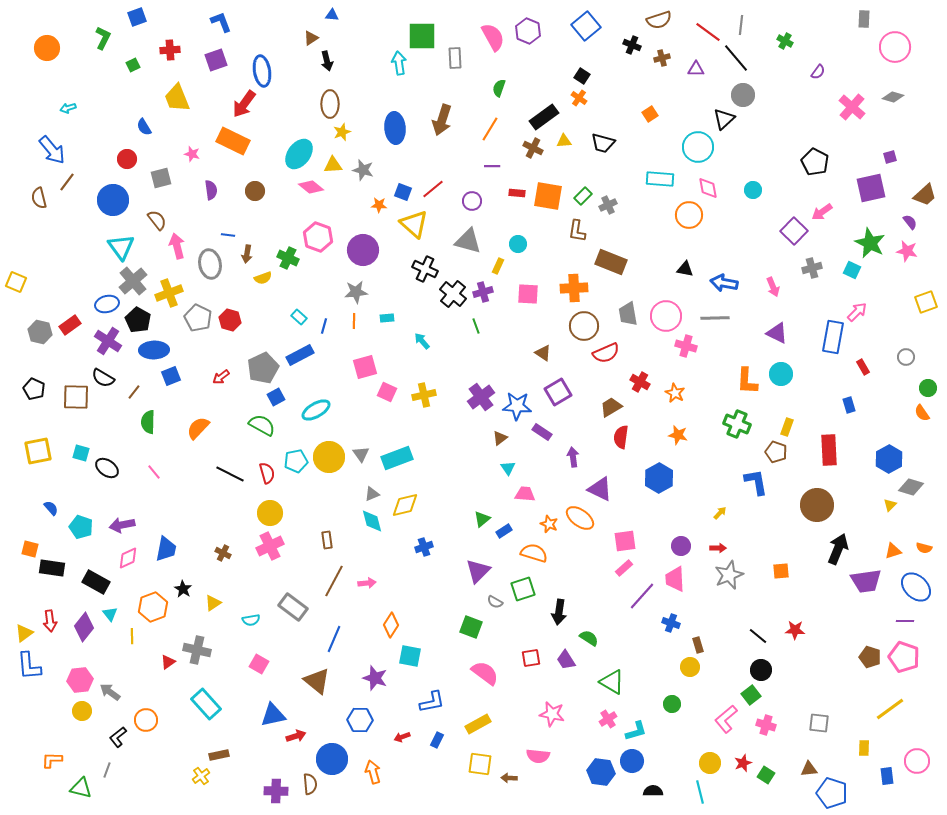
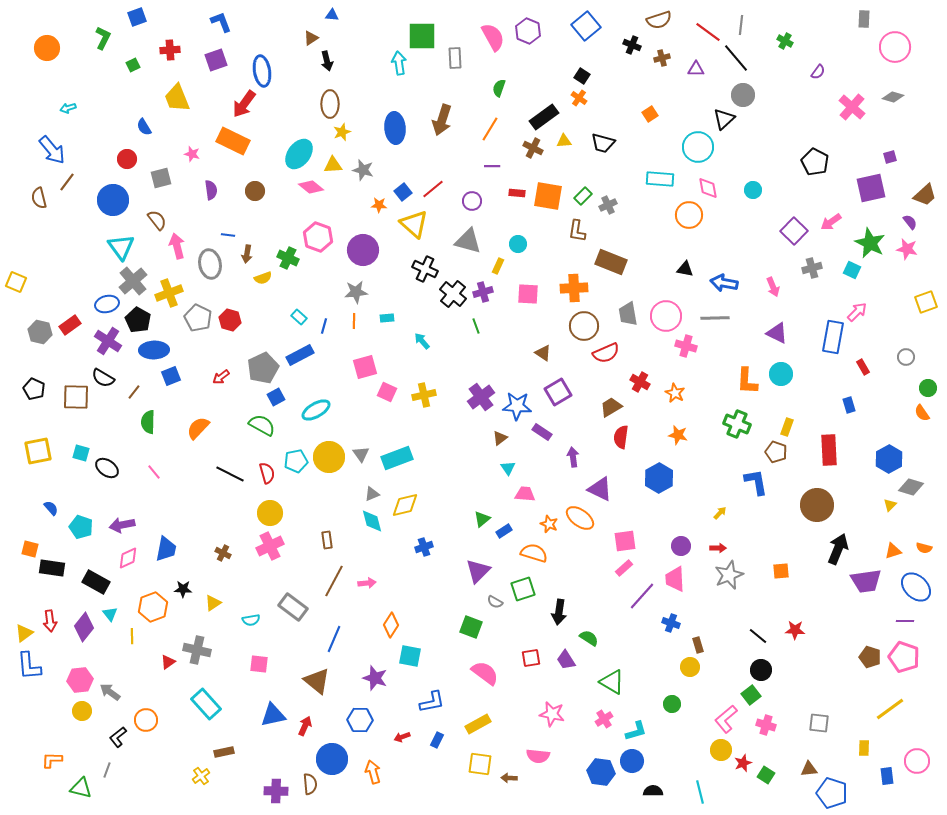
blue square at (403, 192): rotated 30 degrees clockwise
pink arrow at (822, 212): moved 9 px right, 10 px down
pink star at (907, 251): moved 2 px up
black star at (183, 589): rotated 30 degrees counterclockwise
pink square at (259, 664): rotated 24 degrees counterclockwise
pink cross at (608, 719): moved 4 px left
red arrow at (296, 736): moved 9 px right, 10 px up; rotated 48 degrees counterclockwise
brown rectangle at (219, 755): moved 5 px right, 3 px up
yellow circle at (710, 763): moved 11 px right, 13 px up
